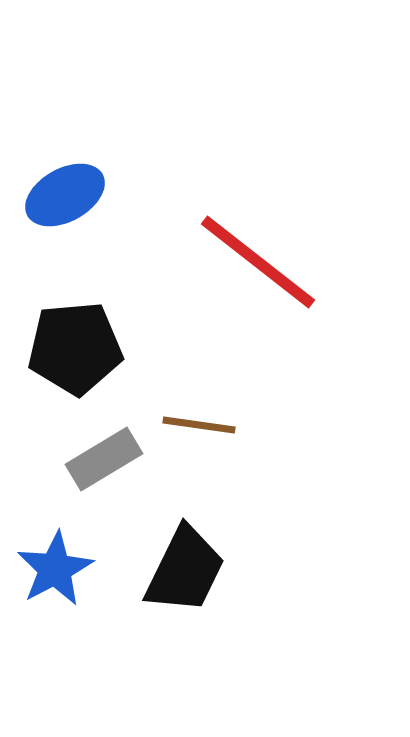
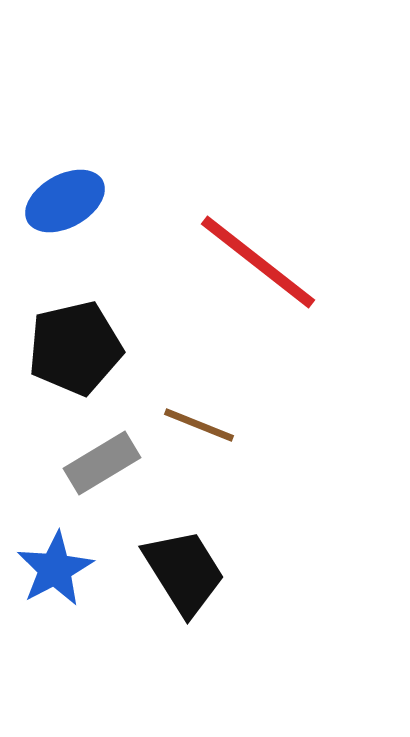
blue ellipse: moved 6 px down
black pentagon: rotated 8 degrees counterclockwise
brown line: rotated 14 degrees clockwise
gray rectangle: moved 2 px left, 4 px down
black trapezoid: moved 1 px left, 2 px down; rotated 58 degrees counterclockwise
